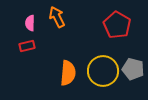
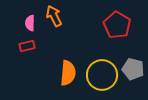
orange arrow: moved 3 px left, 1 px up
yellow circle: moved 1 px left, 4 px down
